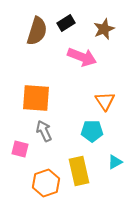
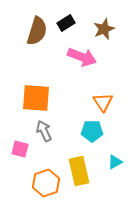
orange triangle: moved 2 px left, 1 px down
